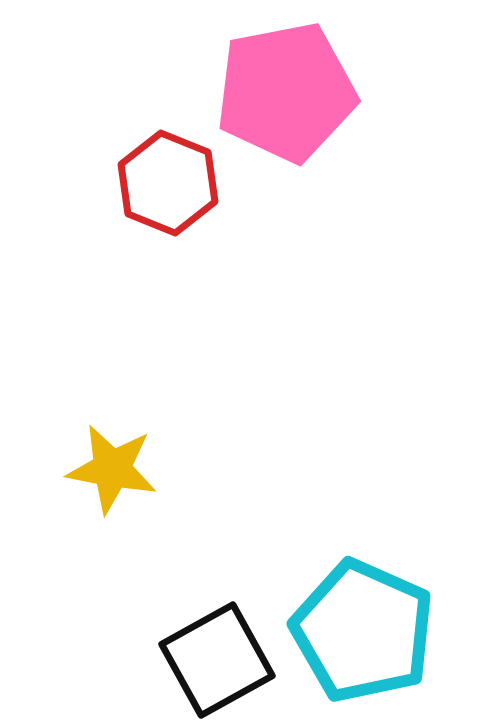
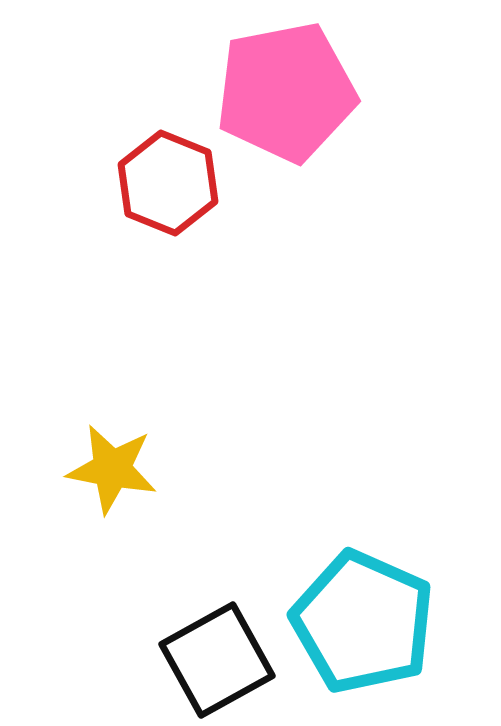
cyan pentagon: moved 9 px up
